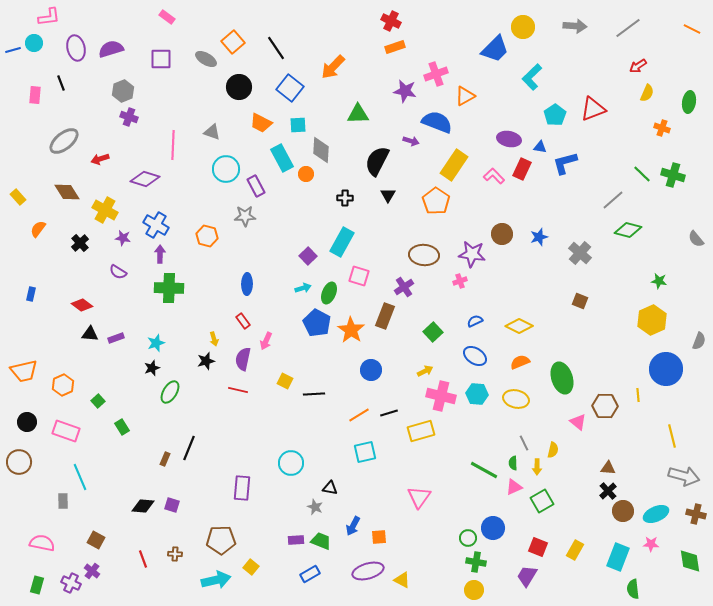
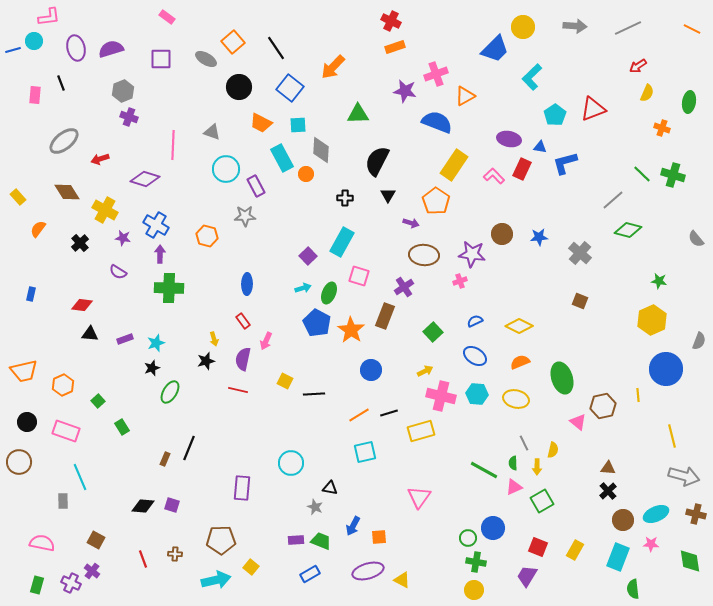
gray line at (628, 28): rotated 12 degrees clockwise
cyan circle at (34, 43): moved 2 px up
purple arrow at (411, 141): moved 82 px down
blue star at (539, 237): rotated 12 degrees clockwise
red diamond at (82, 305): rotated 30 degrees counterclockwise
purple rectangle at (116, 338): moved 9 px right, 1 px down
brown hexagon at (605, 406): moved 2 px left; rotated 15 degrees counterclockwise
brown circle at (623, 511): moved 9 px down
